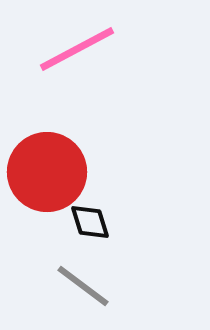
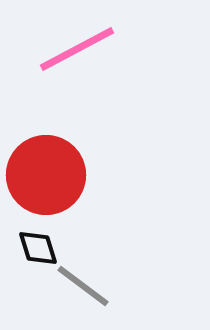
red circle: moved 1 px left, 3 px down
black diamond: moved 52 px left, 26 px down
